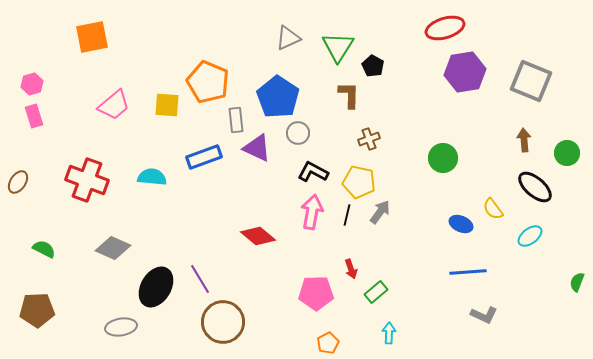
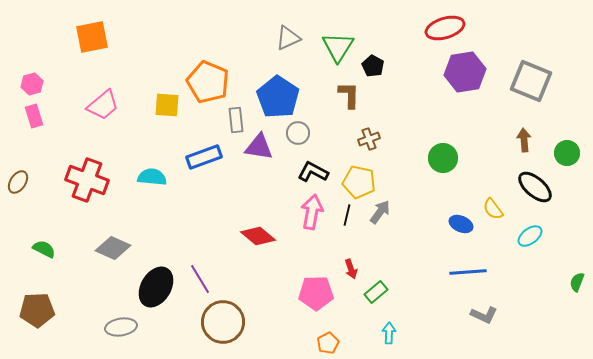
pink trapezoid at (114, 105): moved 11 px left
purple triangle at (257, 148): moved 2 px right, 1 px up; rotated 16 degrees counterclockwise
